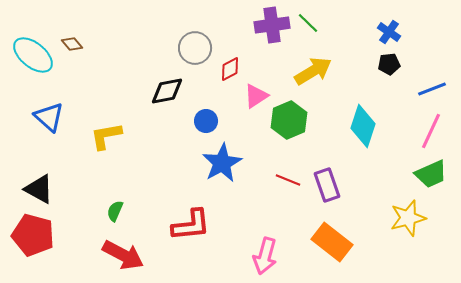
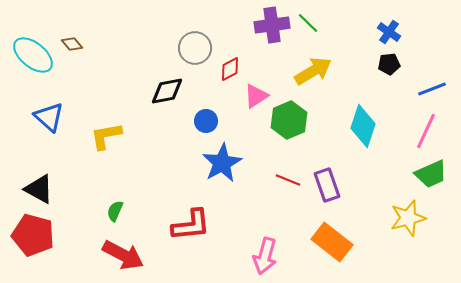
pink line: moved 5 px left
